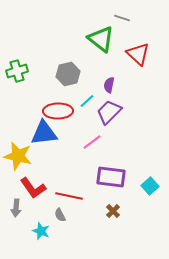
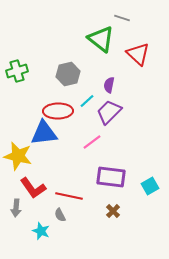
cyan square: rotated 12 degrees clockwise
